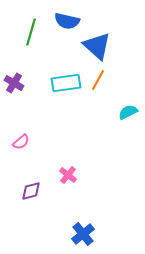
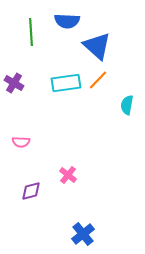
blue semicircle: rotated 10 degrees counterclockwise
green line: rotated 20 degrees counterclockwise
orange line: rotated 15 degrees clockwise
cyan semicircle: moved 1 px left, 7 px up; rotated 54 degrees counterclockwise
pink semicircle: rotated 42 degrees clockwise
